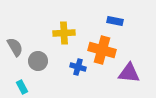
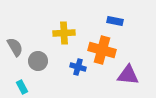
purple triangle: moved 1 px left, 2 px down
